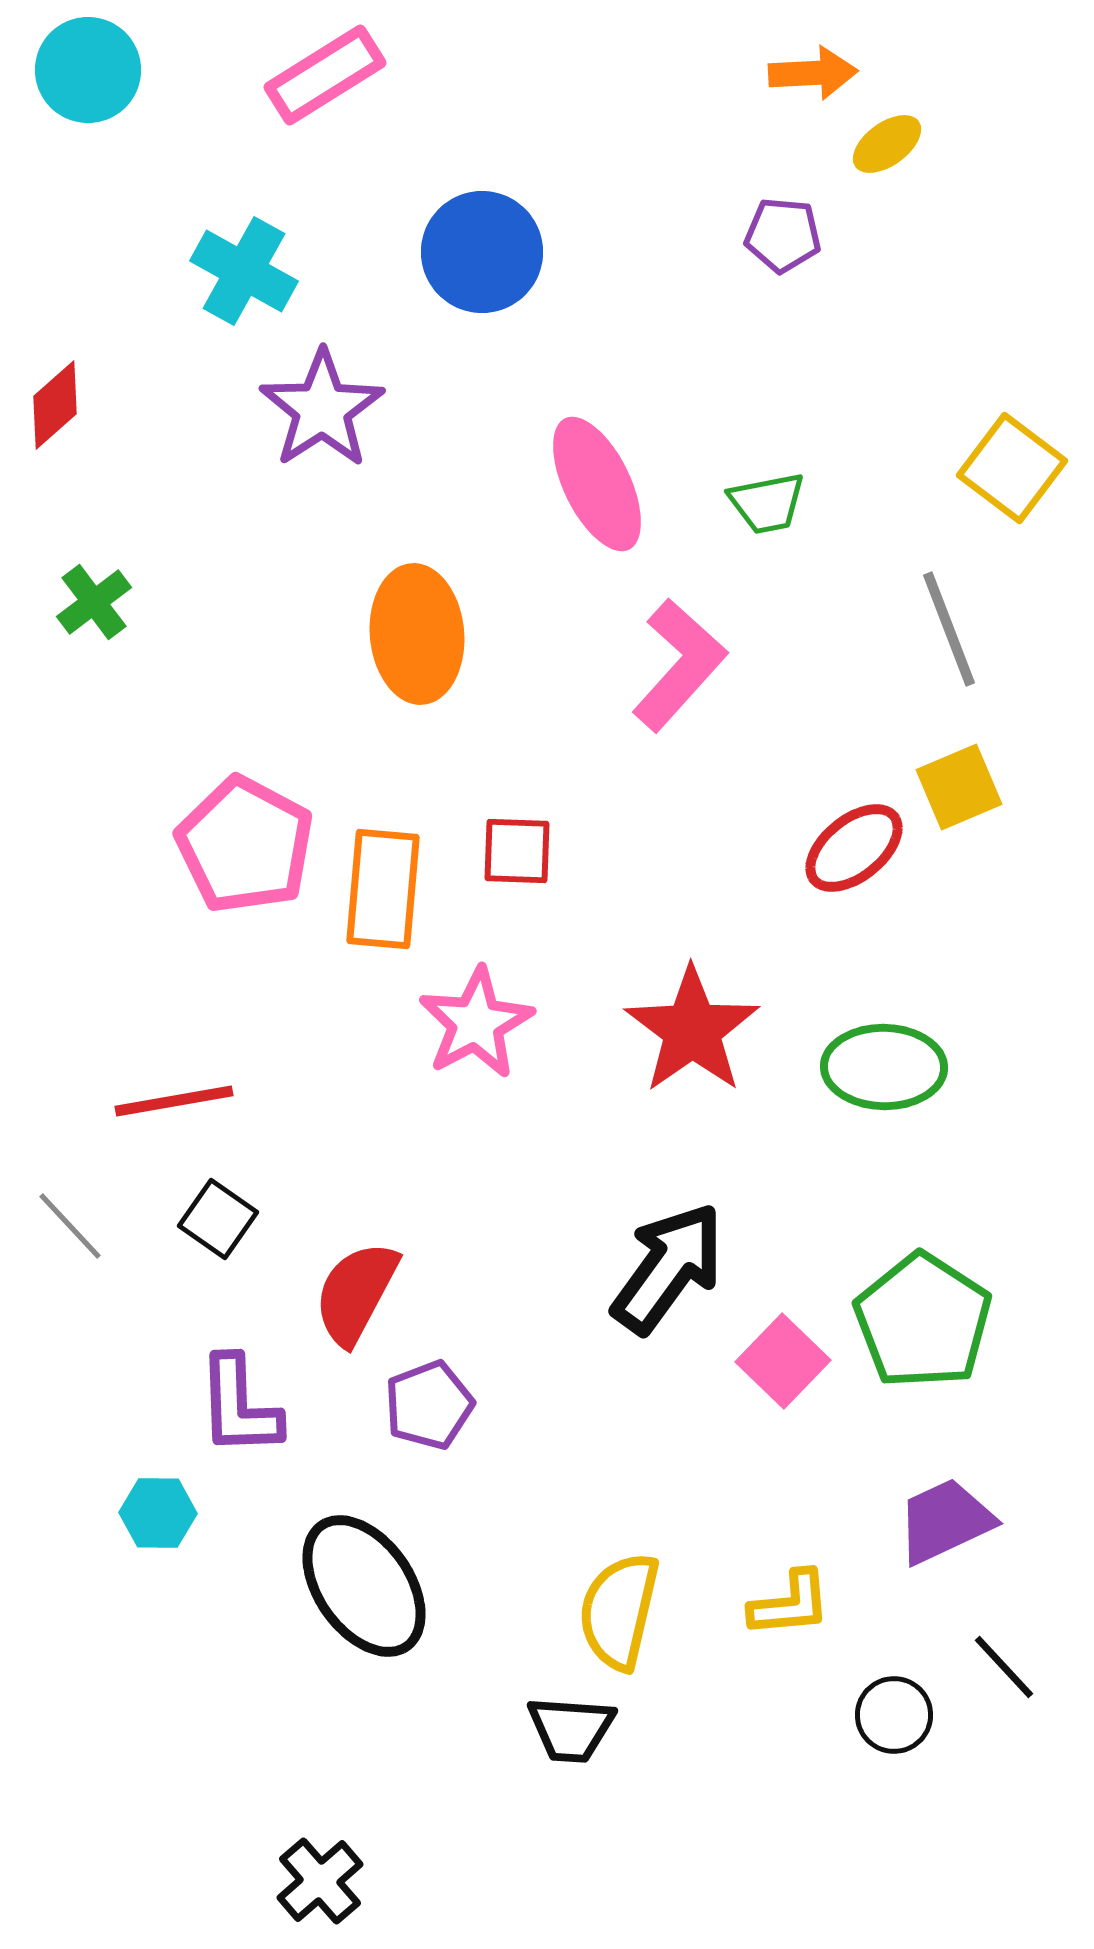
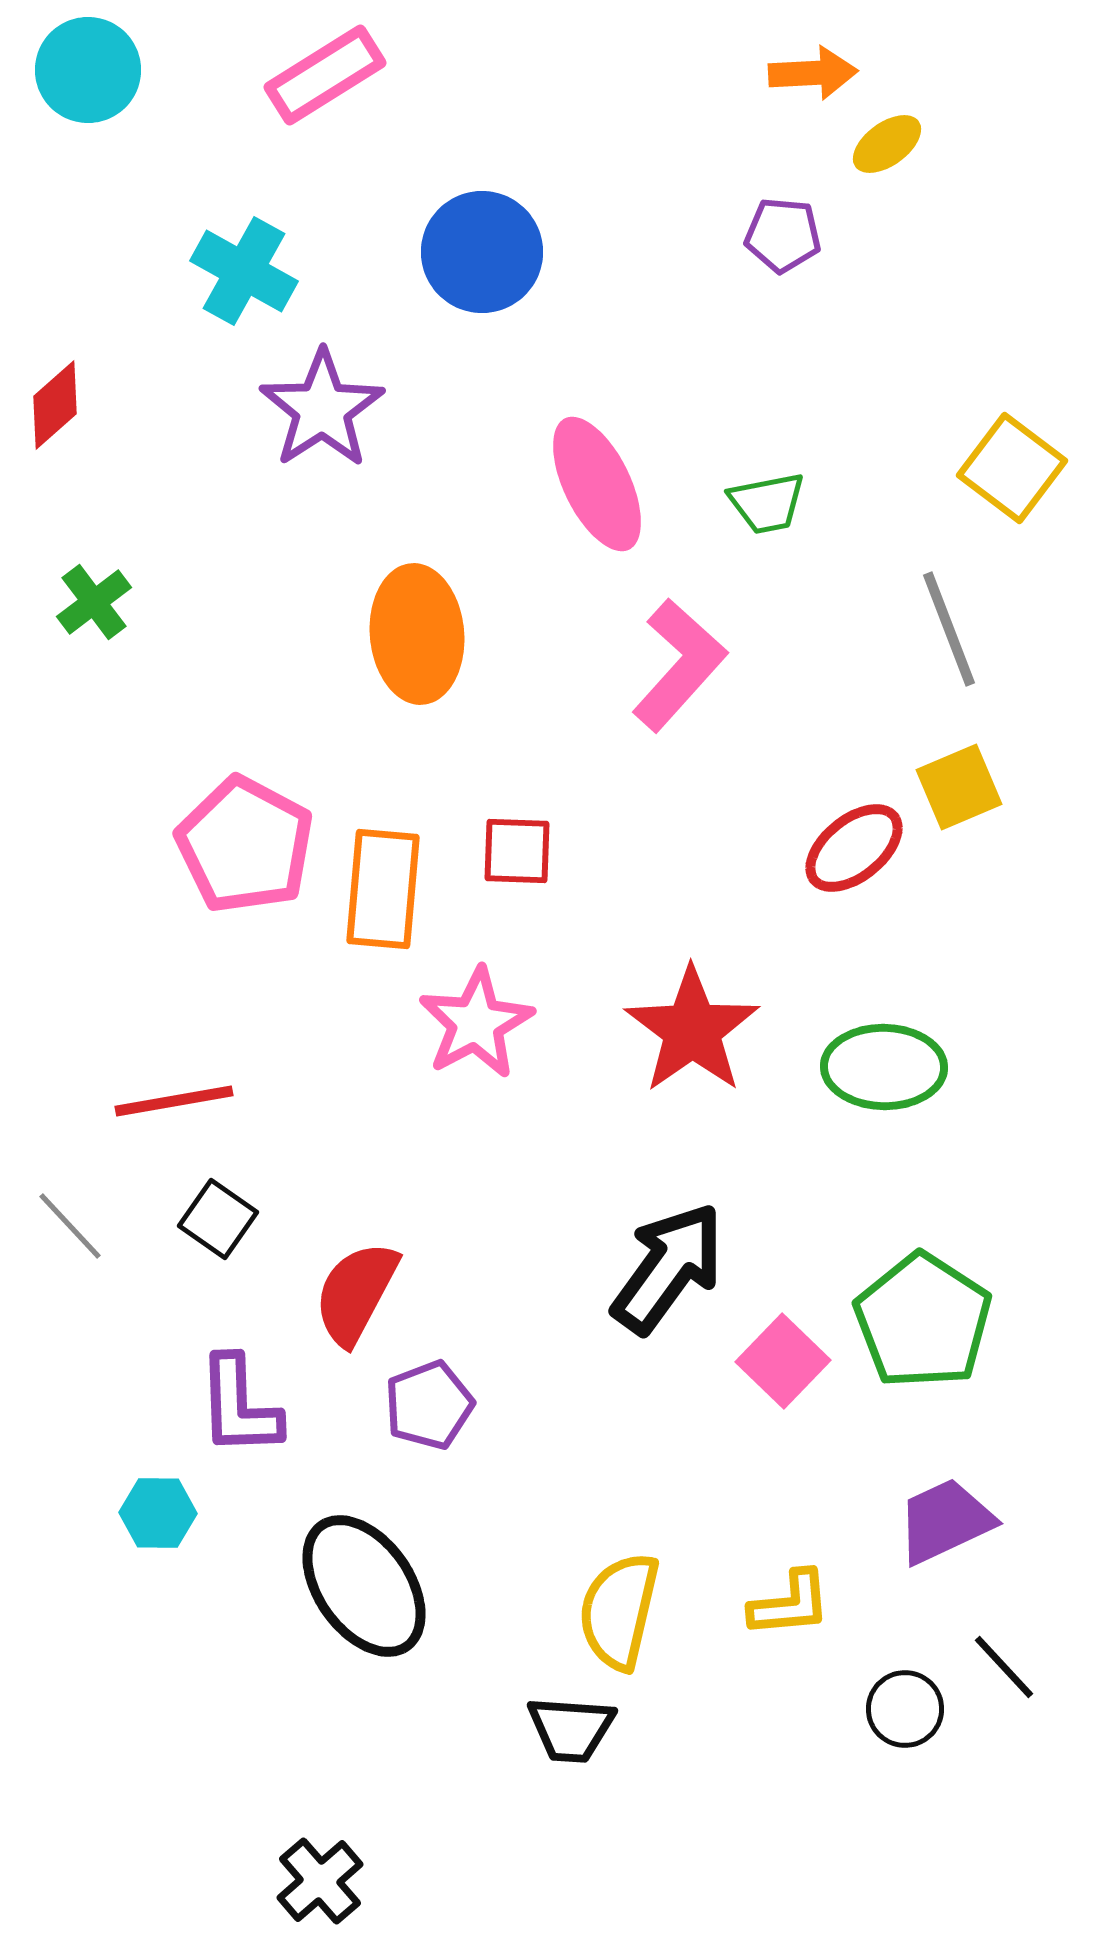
black circle at (894, 1715): moved 11 px right, 6 px up
